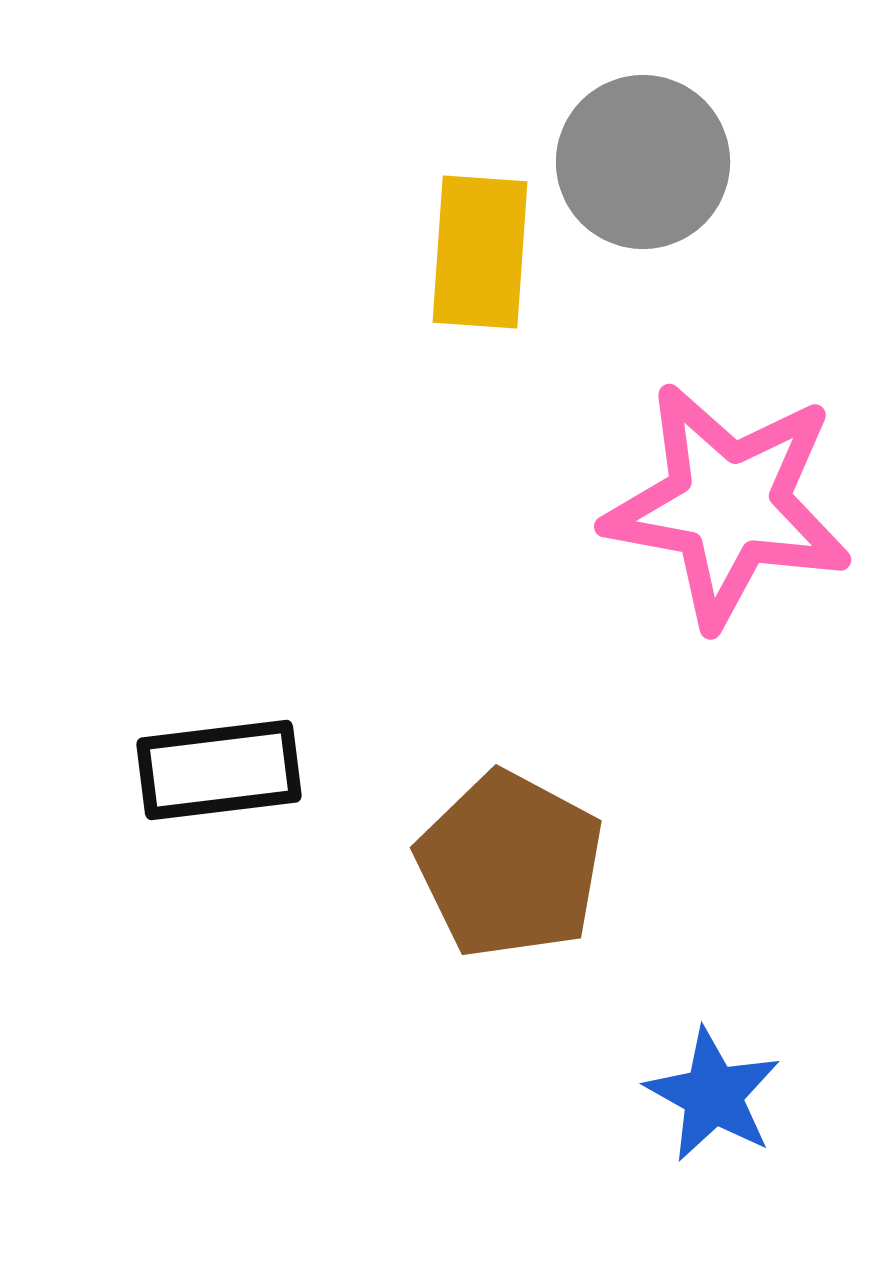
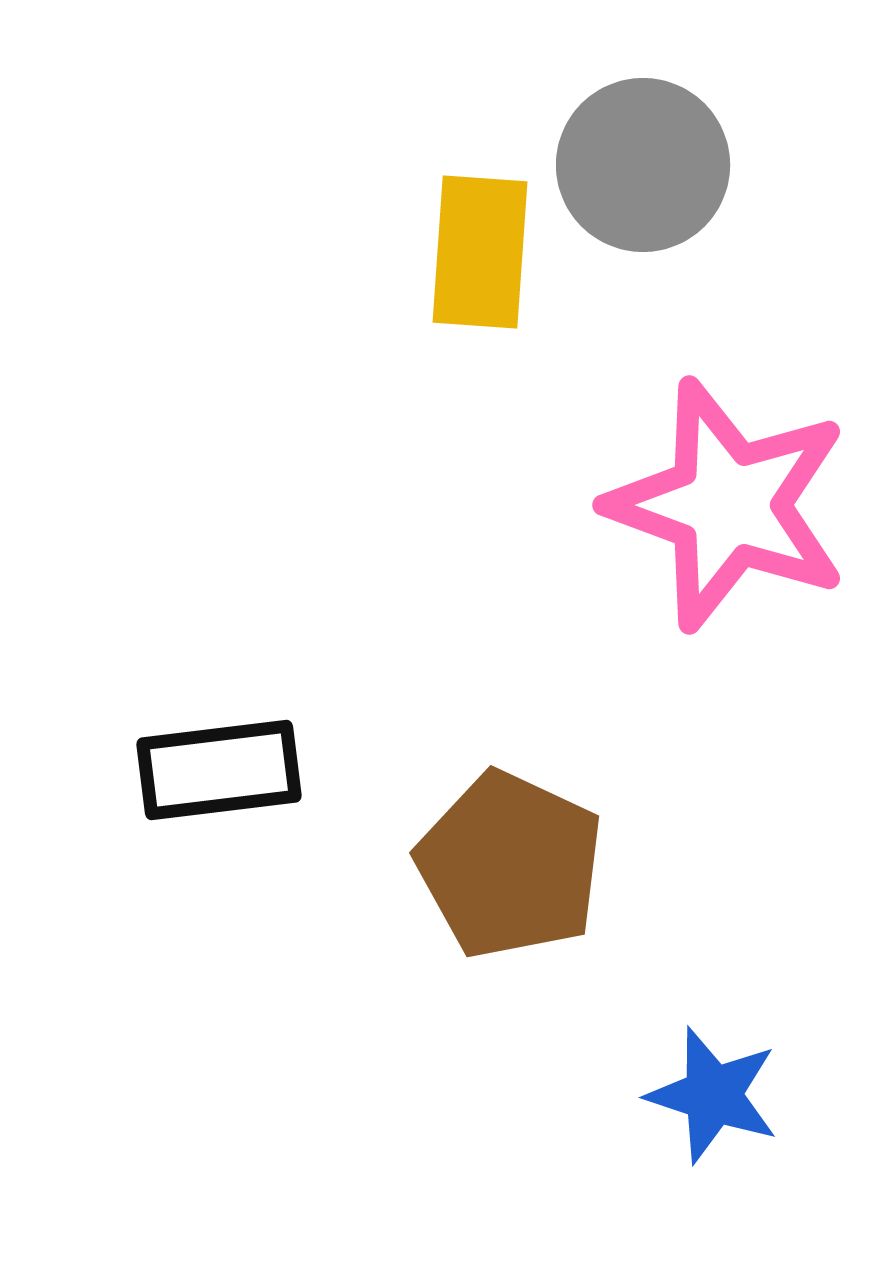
gray circle: moved 3 px down
pink star: rotated 10 degrees clockwise
brown pentagon: rotated 3 degrees counterclockwise
blue star: rotated 11 degrees counterclockwise
